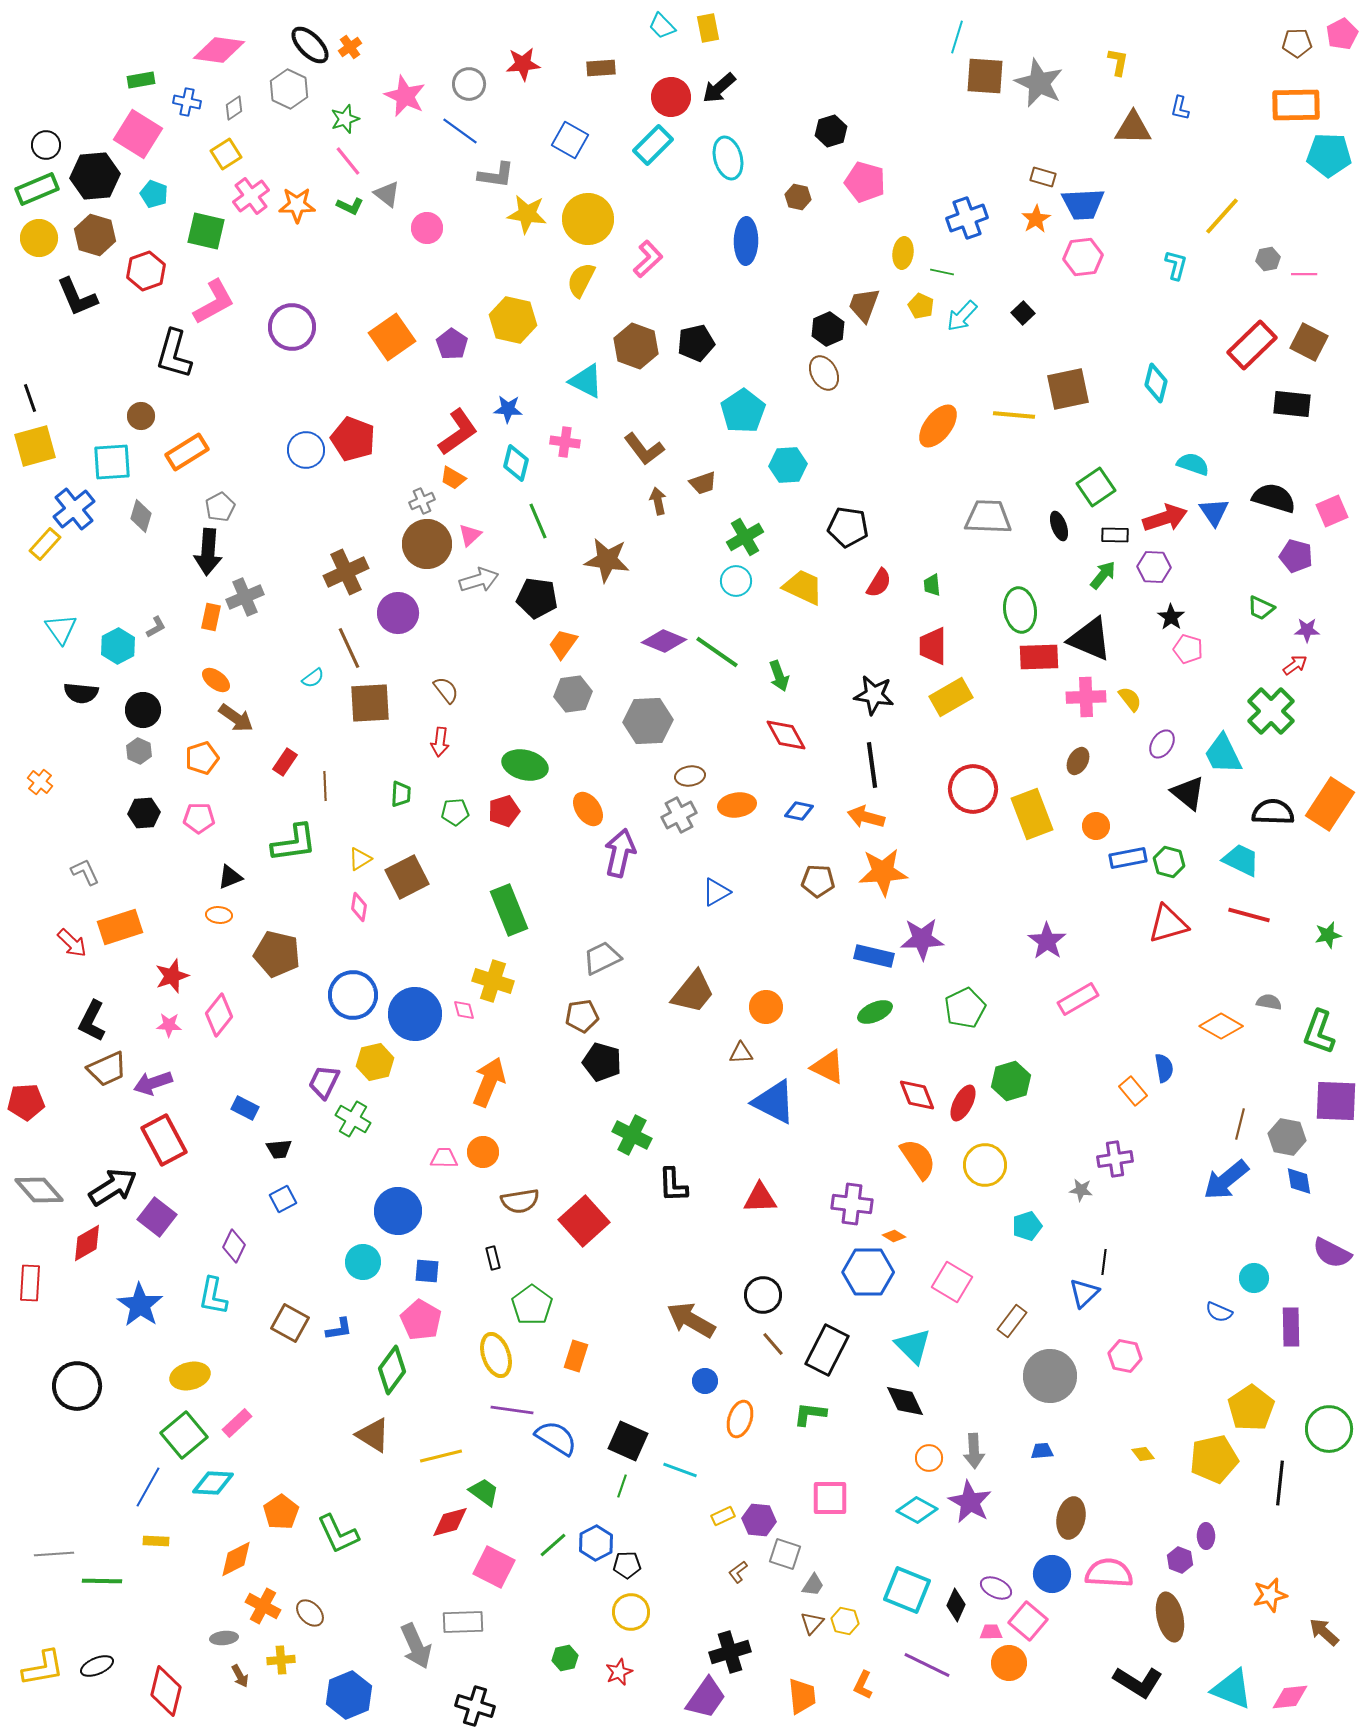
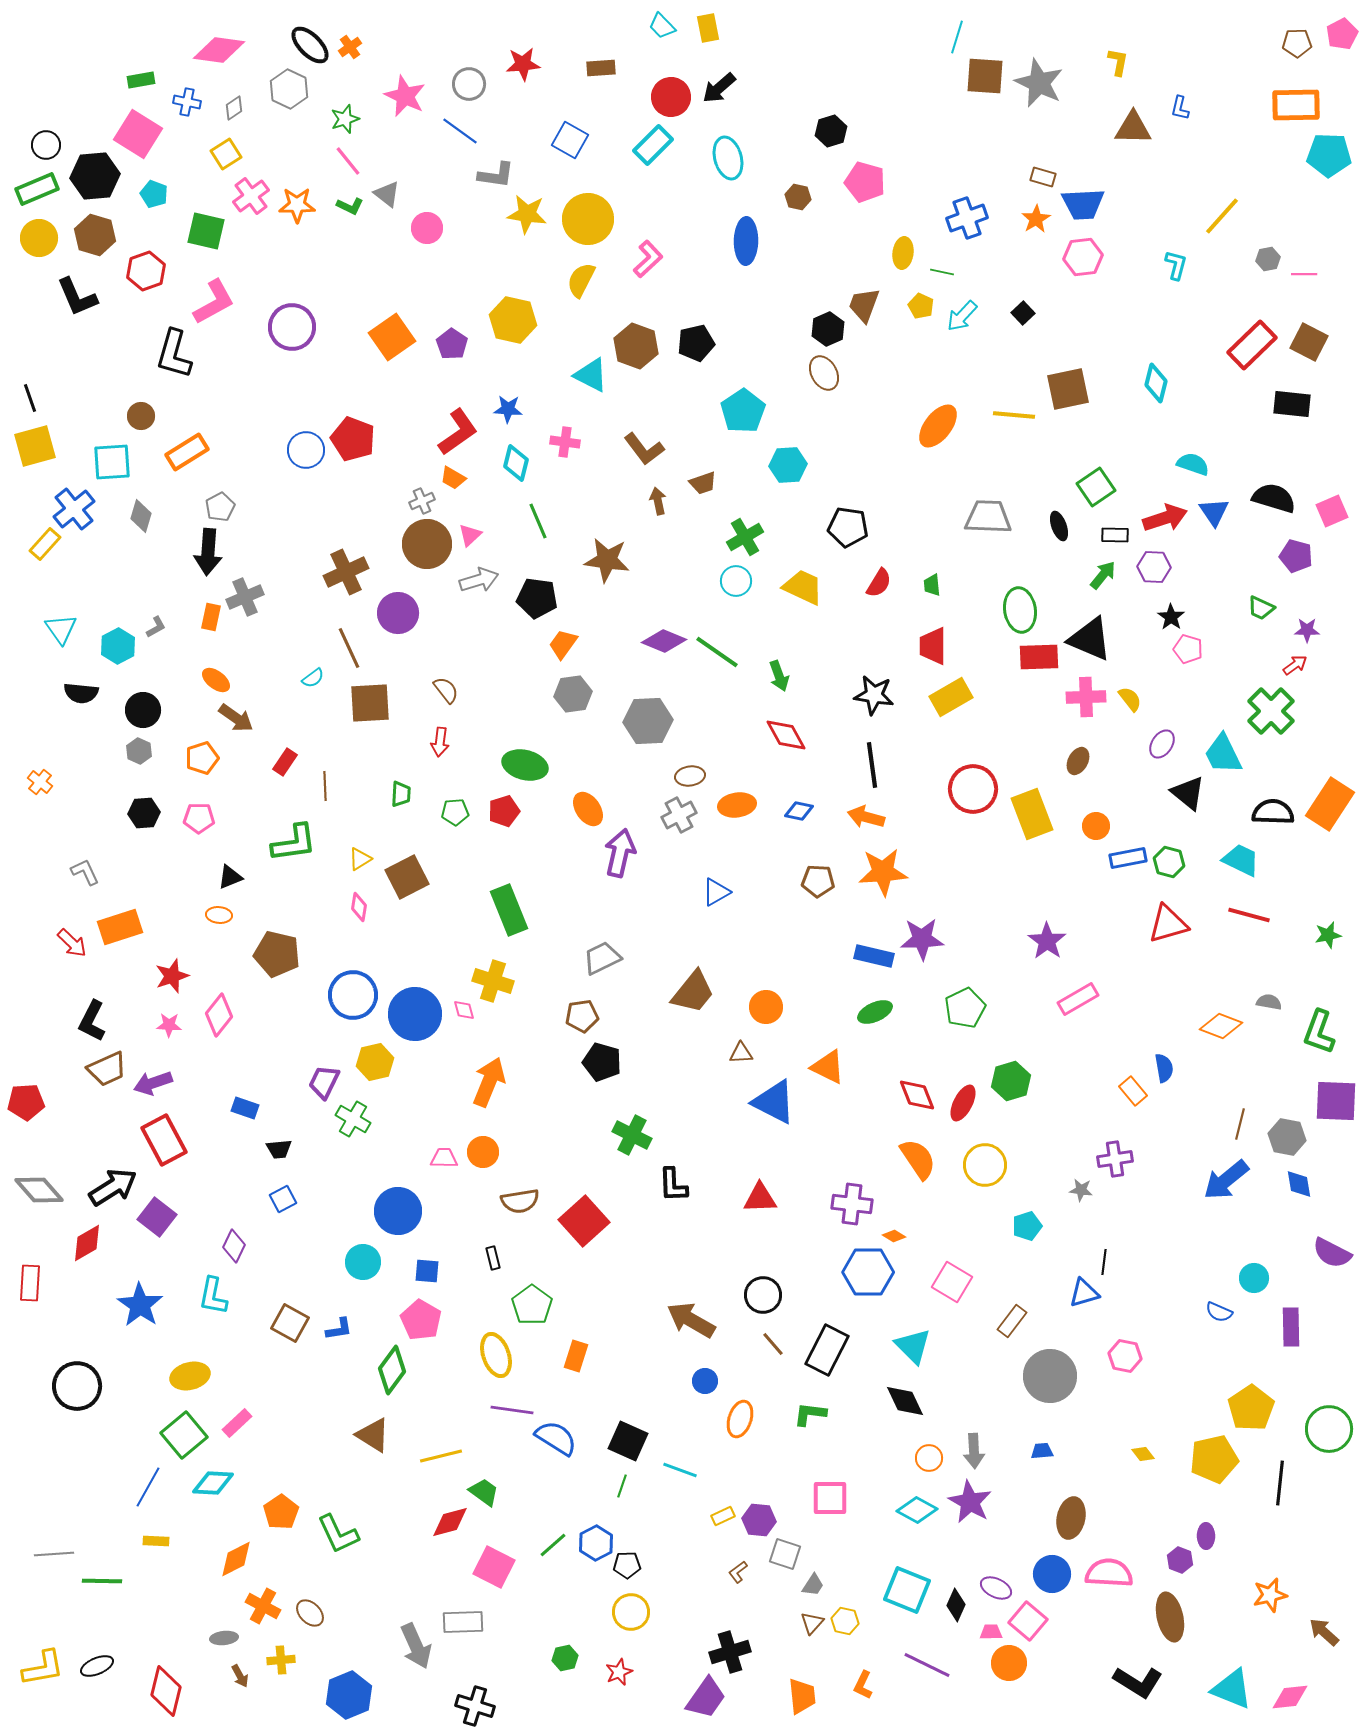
cyan triangle at (586, 381): moved 5 px right, 6 px up
orange diamond at (1221, 1026): rotated 9 degrees counterclockwise
blue rectangle at (245, 1108): rotated 8 degrees counterclockwise
blue diamond at (1299, 1181): moved 3 px down
blue triangle at (1084, 1293): rotated 28 degrees clockwise
